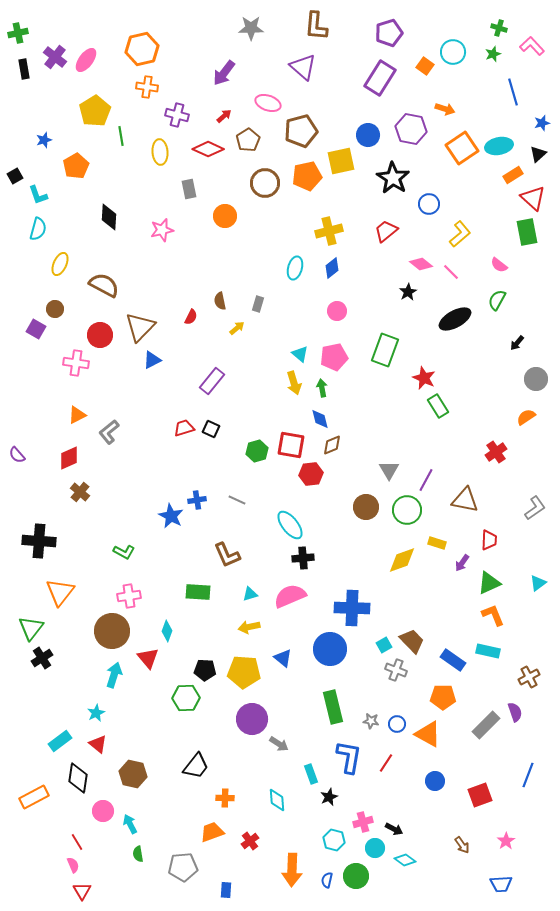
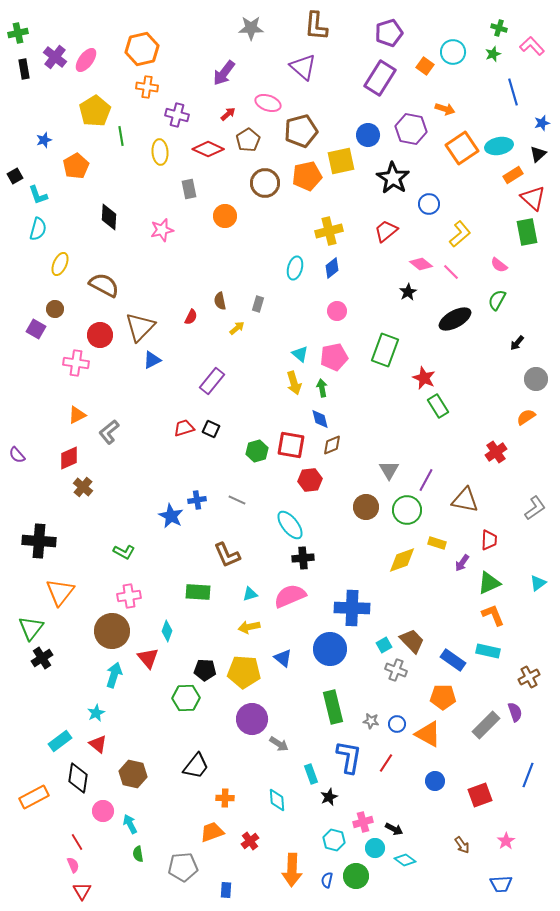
red arrow at (224, 116): moved 4 px right, 2 px up
red hexagon at (311, 474): moved 1 px left, 6 px down
brown cross at (80, 492): moved 3 px right, 5 px up
